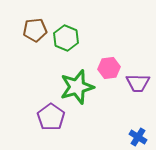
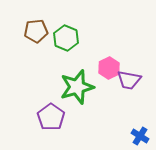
brown pentagon: moved 1 px right, 1 px down
pink hexagon: rotated 20 degrees counterclockwise
purple trapezoid: moved 9 px left, 3 px up; rotated 10 degrees clockwise
blue cross: moved 2 px right, 1 px up
